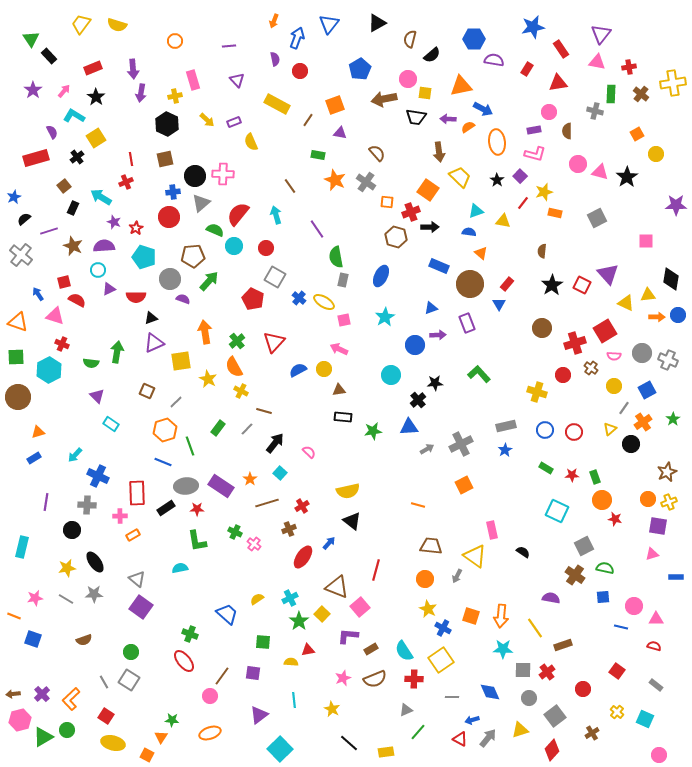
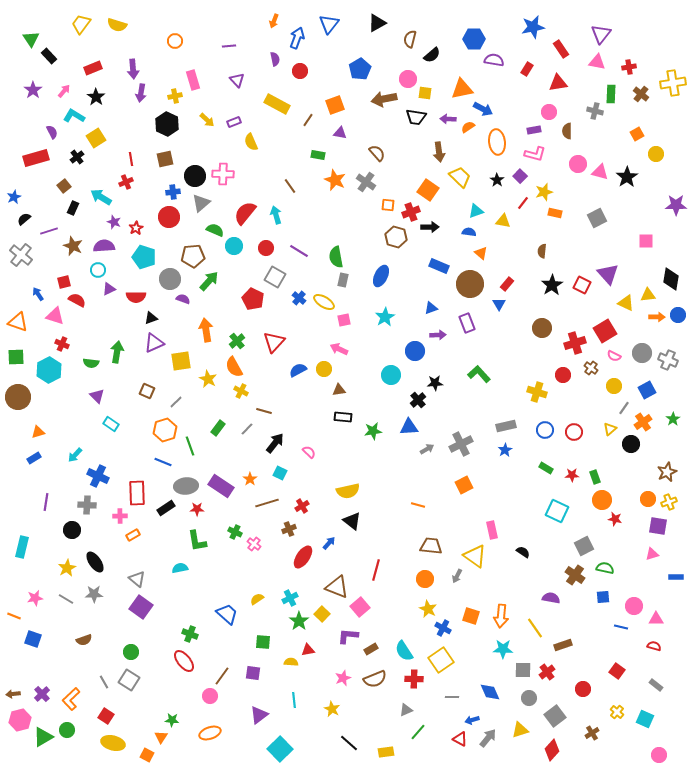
orange triangle at (461, 86): moved 1 px right, 3 px down
orange square at (387, 202): moved 1 px right, 3 px down
red semicircle at (238, 214): moved 7 px right, 1 px up
purple line at (317, 229): moved 18 px left, 22 px down; rotated 24 degrees counterclockwise
orange arrow at (205, 332): moved 1 px right, 2 px up
blue circle at (415, 345): moved 6 px down
pink semicircle at (614, 356): rotated 24 degrees clockwise
cyan square at (280, 473): rotated 16 degrees counterclockwise
yellow star at (67, 568): rotated 18 degrees counterclockwise
